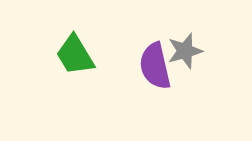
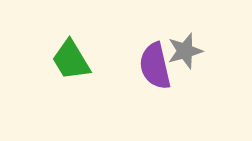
green trapezoid: moved 4 px left, 5 px down
